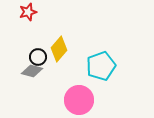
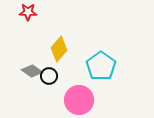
red star: rotated 18 degrees clockwise
black circle: moved 11 px right, 19 px down
cyan pentagon: rotated 16 degrees counterclockwise
gray diamond: rotated 20 degrees clockwise
